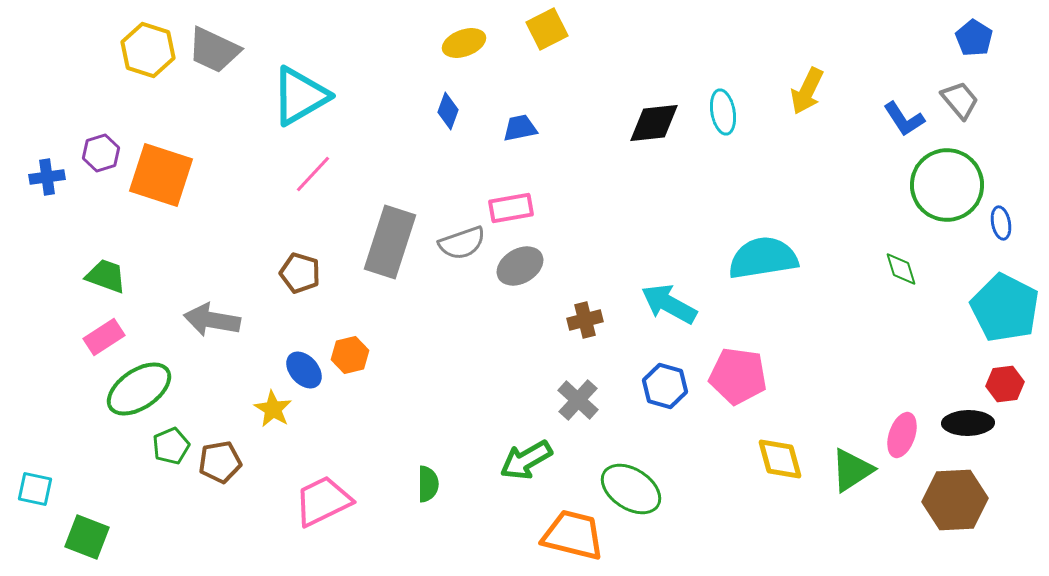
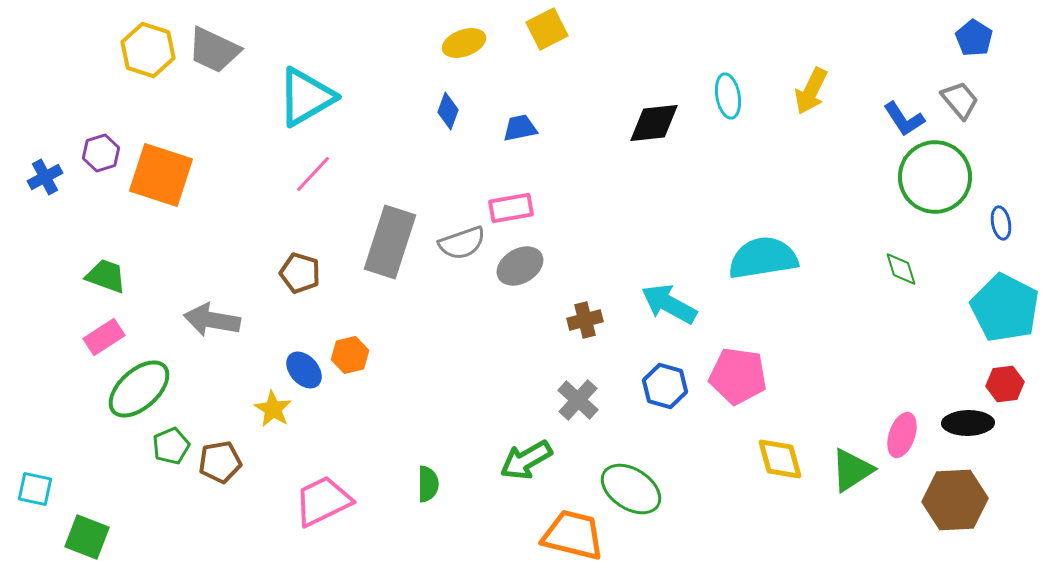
yellow arrow at (807, 91): moved 4 px right
cyan triangle at (300, 96): moved 6 px right, 1 px down
cyan ellipse at (723, 112): moved 5 px right, 16 px up
blue cross at (47, 177): moved 2 px left; rotated 20 degrees counterclockwise
green circle at (947, 185): moved 12 px left, 8 px up
green ellipse at (139, 389): rotated 8 degrees counterclockwise
